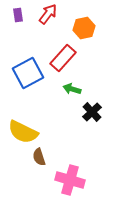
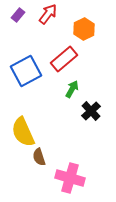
purple rectangle: rotated 48 degrees clockwise
orange hexagon: moved 1 px down; rotated 15 degrees counterclockwise
red rectangle: moved 1 px right, 1 px down; rotated 8 degrees clockwise
blue square: moved 2 px left, 2 px up
green arrow: rotated 102 degrees clockwise
black cross: moved 1 px left, 1 px up
yellow semicircle: rotated 40 degrees clockwise
pink cross: moved 2 px up
